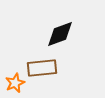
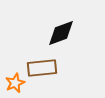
black diamond: moved 1 px right, 1 px up
